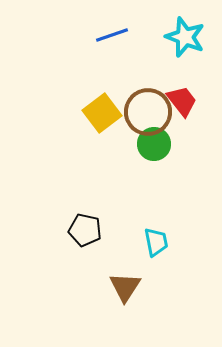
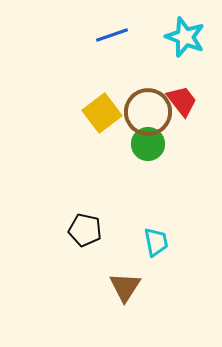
green circle: moved 6 px left
